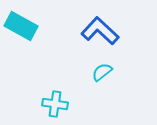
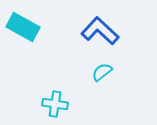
cyan rectangle: moved 2 px right, 1 px down
